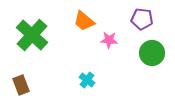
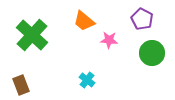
purple pentagon: rotated 20 degrees clockwise
